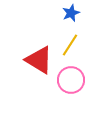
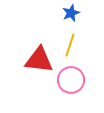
yellow line: rotated 15 degrees counterclockwise
red triangle: rotated 24 degrees counterclockwise
